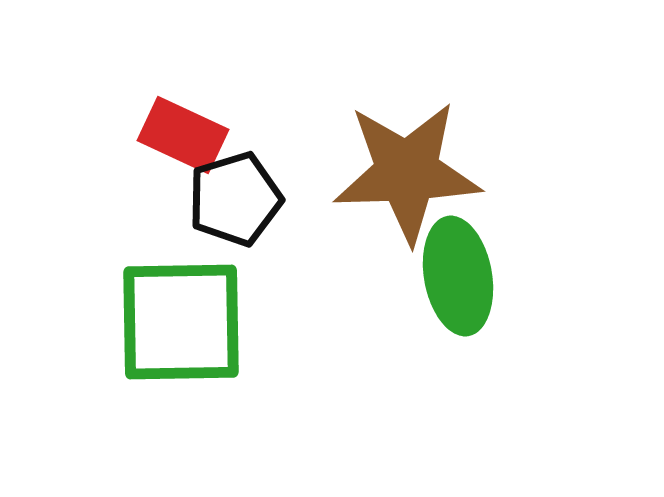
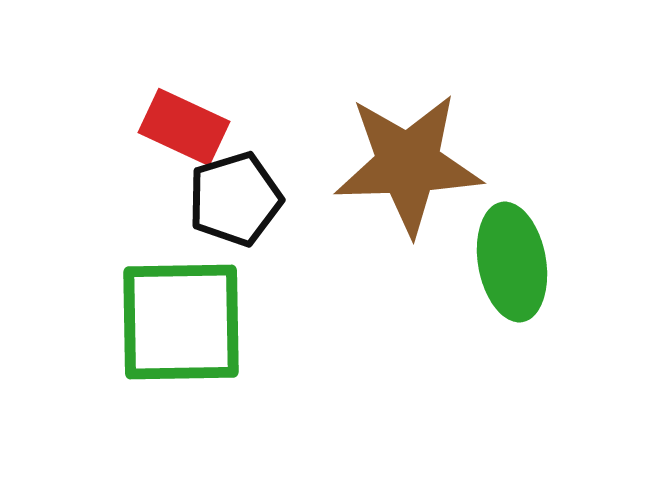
red rectangle: moved 1 px right, 8 px up
brown star: moved 1 px right, 8 px up
green ellipse: moved 54 px right, 14 px up
